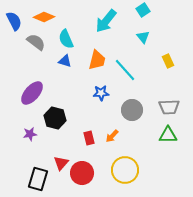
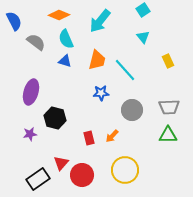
orange diamond: moved 15 px right, 2 px up
cyan arrow: moved 6 px left
purple ellipse: moved 1 px left, 1 px up; rotated 25 degrees counterclockwise
red circle: moved 2 px down
black rectangle: rotated 40 degrees clockwise
